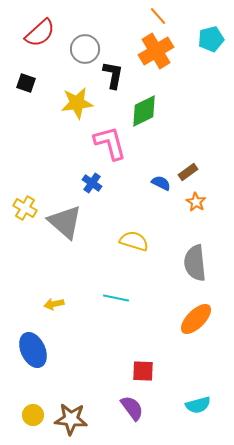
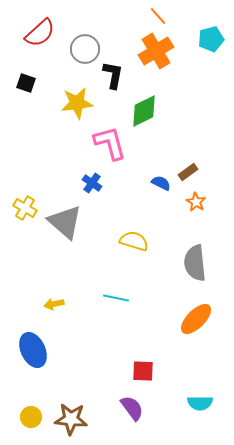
cyan semicircle: moved 2 px right, 2 px up; rotated 15 degrees clockwise
yellow circle: moved 2 px left, 2 px down
